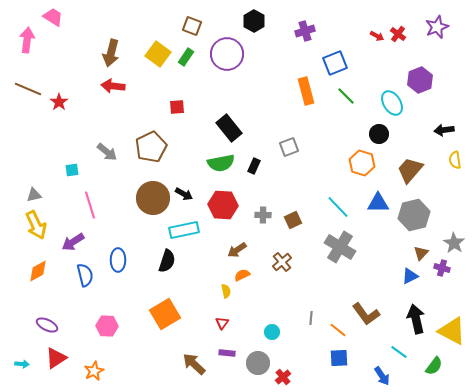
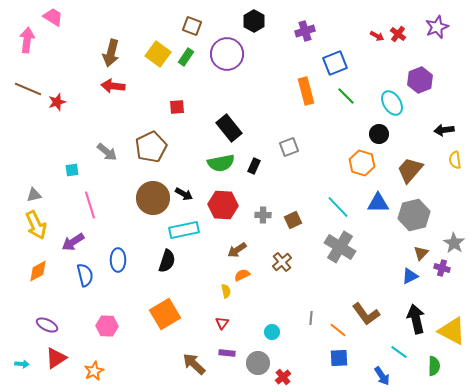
red star at (59, 102): moved 2 px left; rotated 18 degrees clockwise
green semicircle at (434, 366): rotated 36 degrees counterclockwise
